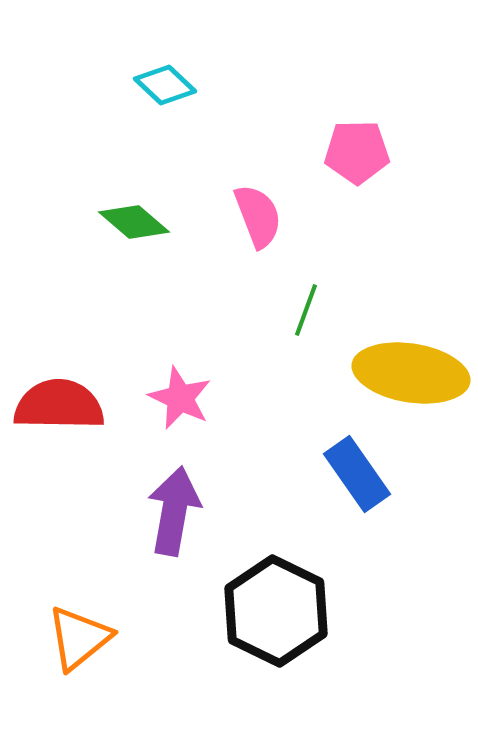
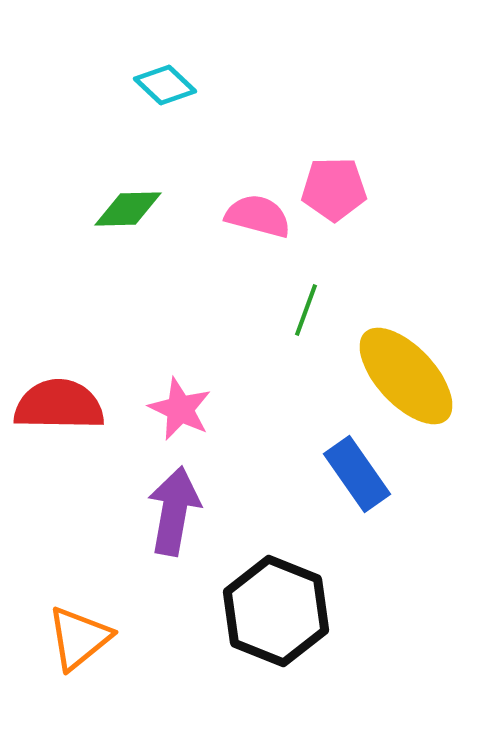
pink pentagon: moved 23 px left, 37 px down
pink semicircle: rotated 54 degrees counterclockwise
green diamond: moved 6 px left, 13 px up; rotated 42 degrees counterclockwise
yellow ellipse: moved 5 px left, 3 px down; rotated 38 degrees clockwise
pink star: moved 11 px down
black hexagon: rotated 4 degrees counterclockwise
